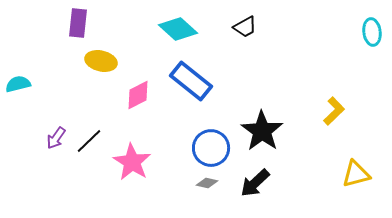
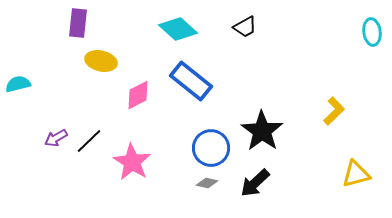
purple arrow: rotated 25 degrees clockwise
